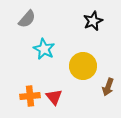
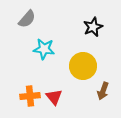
black star: moved 6 px down
cyan star: rotated 20 degrees counterclockwise
brown arrow: moved 5 px left, 4 px down
